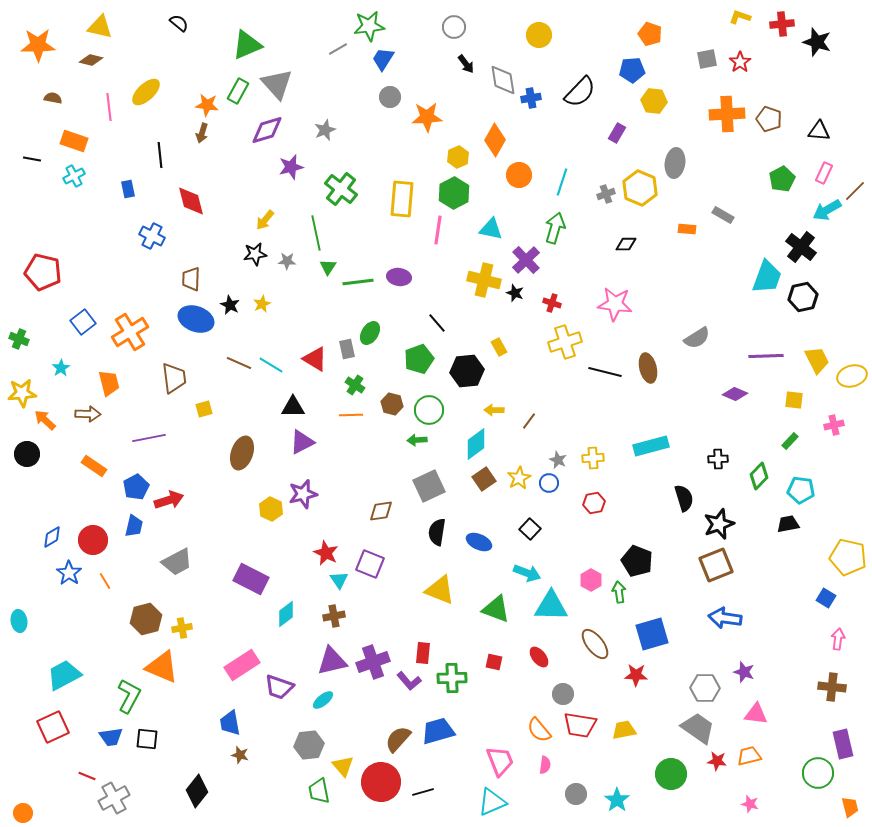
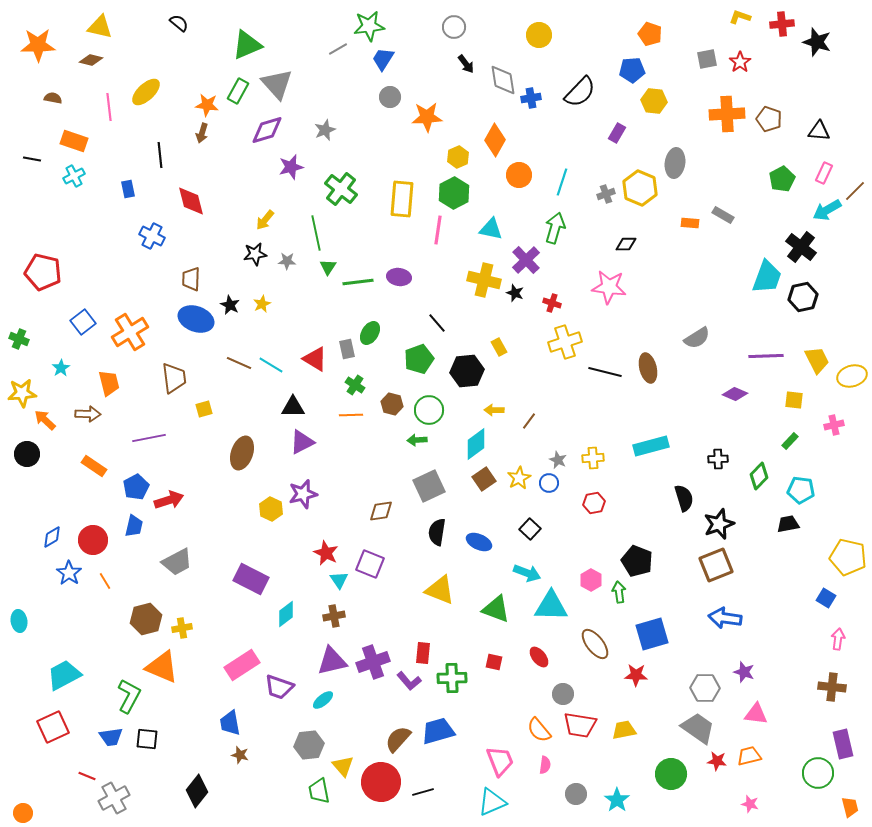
orange rectangle at (687, 229): moved 3 px right, 6 px up
pink star at (615, 304): moved 6 px left, 17 px up
